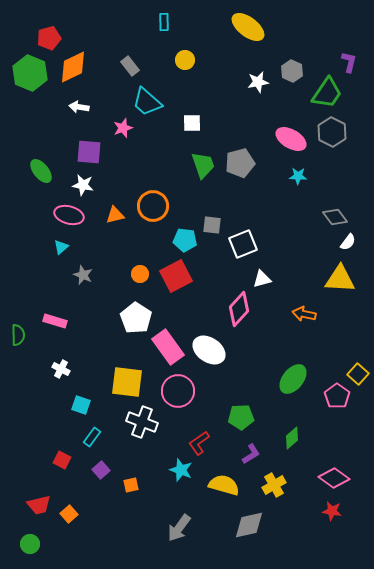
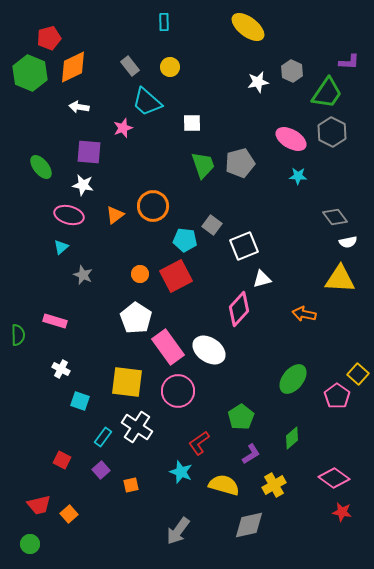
yellow circle at (185, 60): moved 15 px left, 7 px down
purple L-shape at (349, 62): rotated 80 degrees clockwise
green ellipse at (41, 171): moved 4 px up
orange triangle at (115, 215): rotated 24 degrees counterclockwise
gray square at (212, 225): rotated 30 degrees clockwise
white semicircle at (348, 242): rotated 42 degrees clockwise
white square at (243, 244): moved 1 px right, 2 px down
cyan square at (81, 405): moved 1 px left, 4 px up
green pentagon at (241, 417): rotated 30 degrees counterclockwise
white cross at (142, 422): moved 5 px left, 5 px down; rotated 12 degrees clockwise
cyan rectangle at (92, 437): moved 11 px right
cyan star at (181, 470): moved 2 px down
red star at (332, 511): moved 10 px right, 1 px down
gray arrow at (179, 528): moved 1 px left, 3 px down
